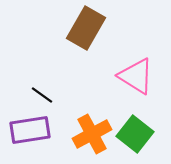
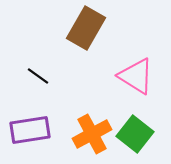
black line: moved 4 px left, 19 px up
